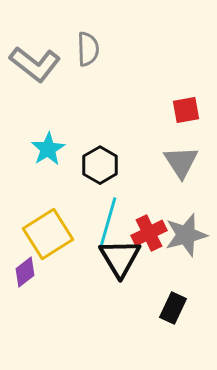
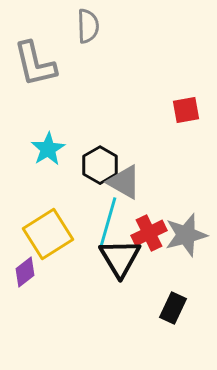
gray semicircle: moved 23 px up
gray L-shape: rotated 39 degrees clockwise
gray triangle: moved 57 px left, 20 px down; rotated 27 degrees counterclockwise
